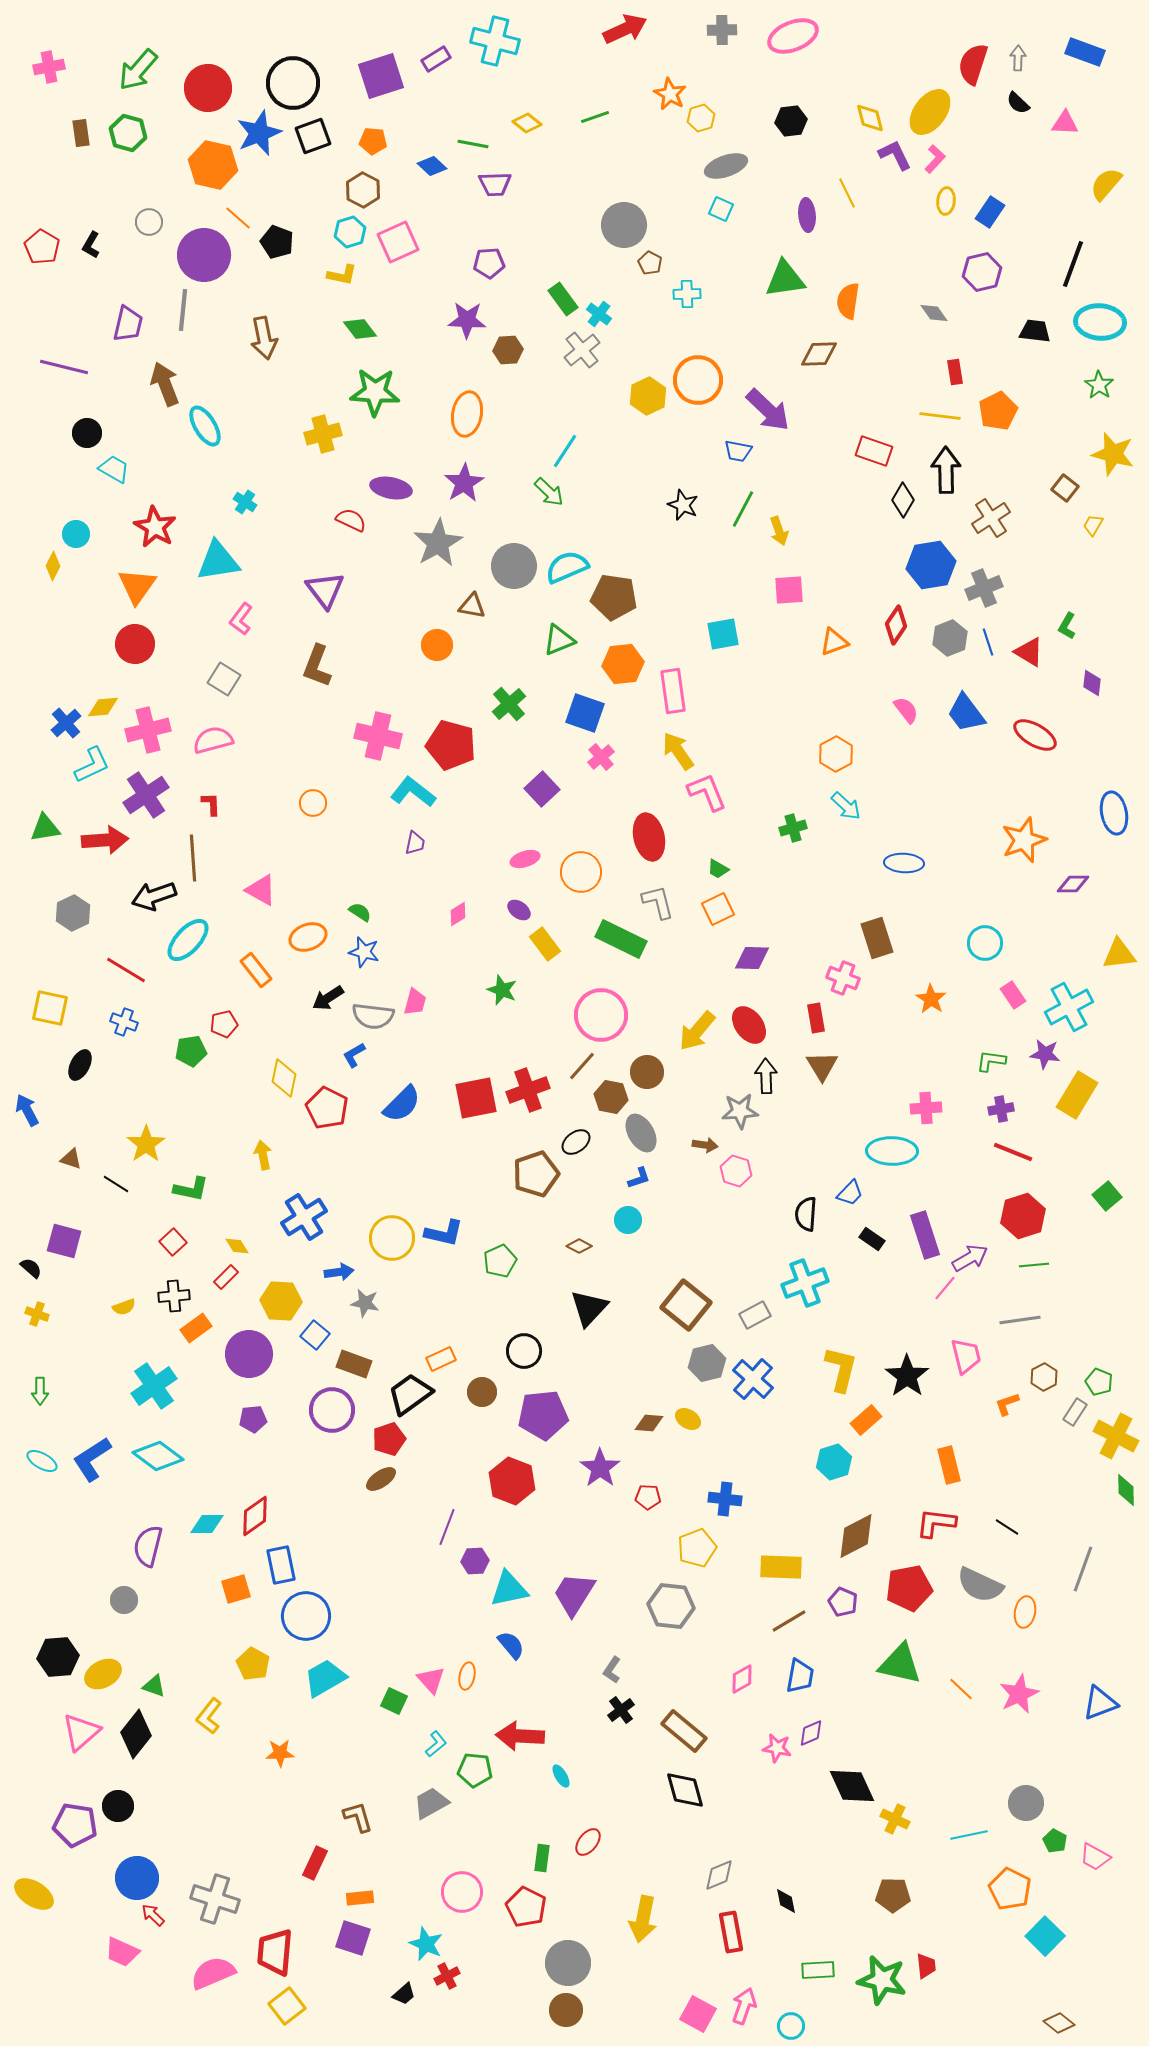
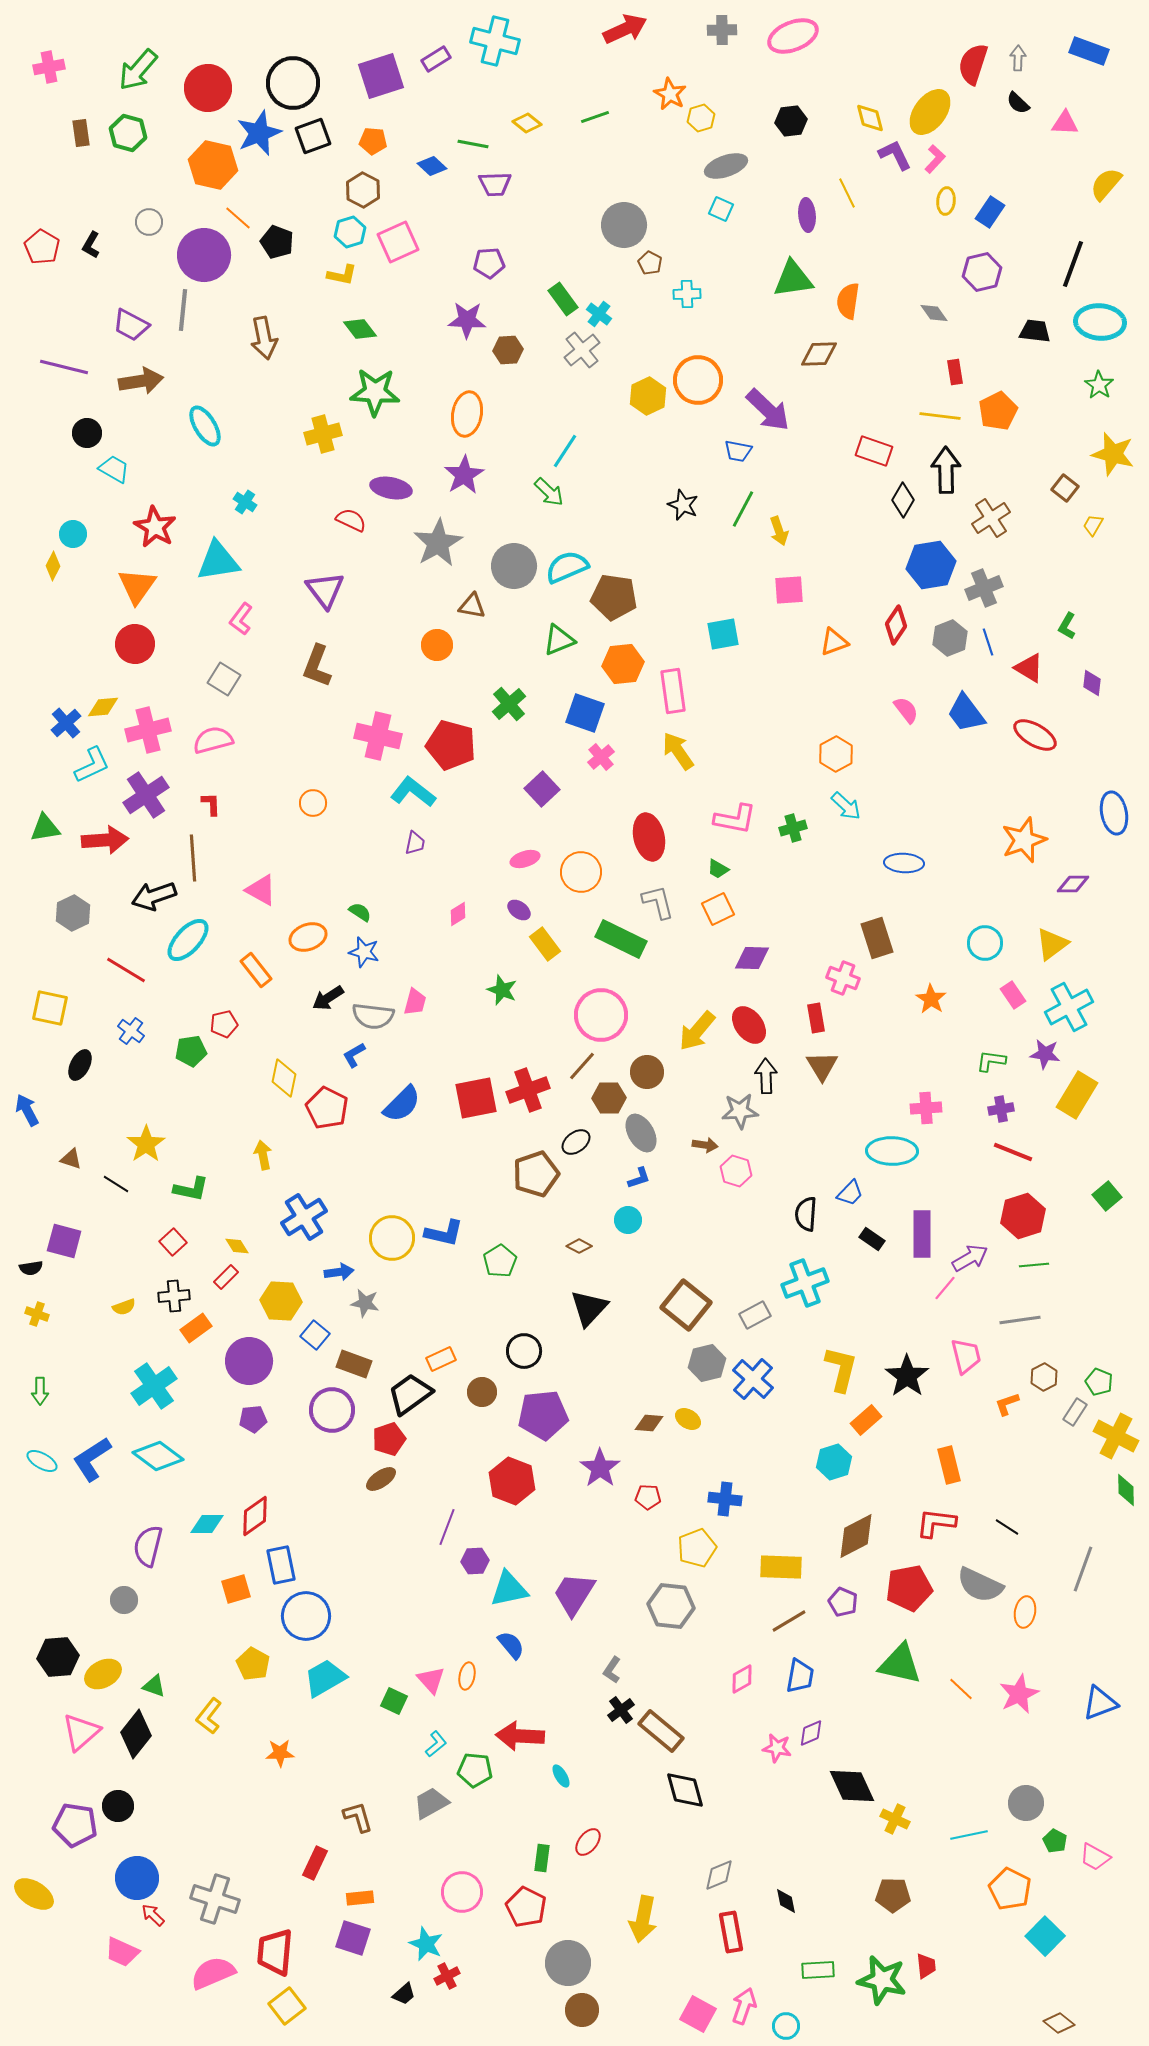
blue rectangle at (1085, 52): moved 4 px right, 1 px up
green triangle at (785, 279): moved 8 px right
purple trapezoid at (128, 324): moved 3 px right, 1 px down; rotated 105 degrees clockwise
brown arrow at (165, 384): moved 24 px left, 3 px up; rotated 102 degrees clockwise
purple star at (464, 483): moved 8 px up
cyan circle at (76, 534): moved 3 px left
red triangle at (1029, 652): moved 16 px down
pink L-shape at (707, 792): moved 28 px right, 27 px down; rotated 123 degrees clockwise
yellow triangle at (1119, 954): moved 67 px left, 10 px up; rotated 30 degrees counterclockwise
blue cross at (124, 1022): moved 7 px right, 9 px down; rotated 16 degrees clockwise
brown hexagon at (611, 1097): moved 2 px left, 1 px down; rotated 12 degrees counterclockwise
purple rectangle at (925, 1235): moved 3 px left, 1 px up; rotated 18 degrees clockwise
green pentagon at (500, 1261): rotated 8 degrees counterclockwise
black semicircle at (31, 1268): rotated 130 degrees clockwise
purple circle at (249, 1354): moved 7 px down
brown rectangle at (684, 1731): moved 23 px left
brown circle at (566, 2010): moved 16 px right
cyan circle at (791, 2026): moved 5 px left
